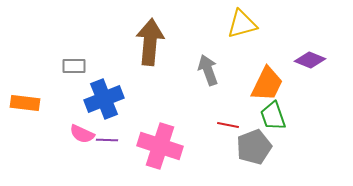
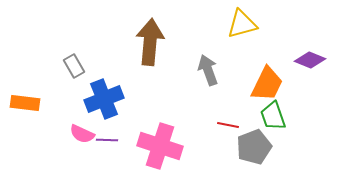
gray rectangle: rotated 60 degrees clockwise
